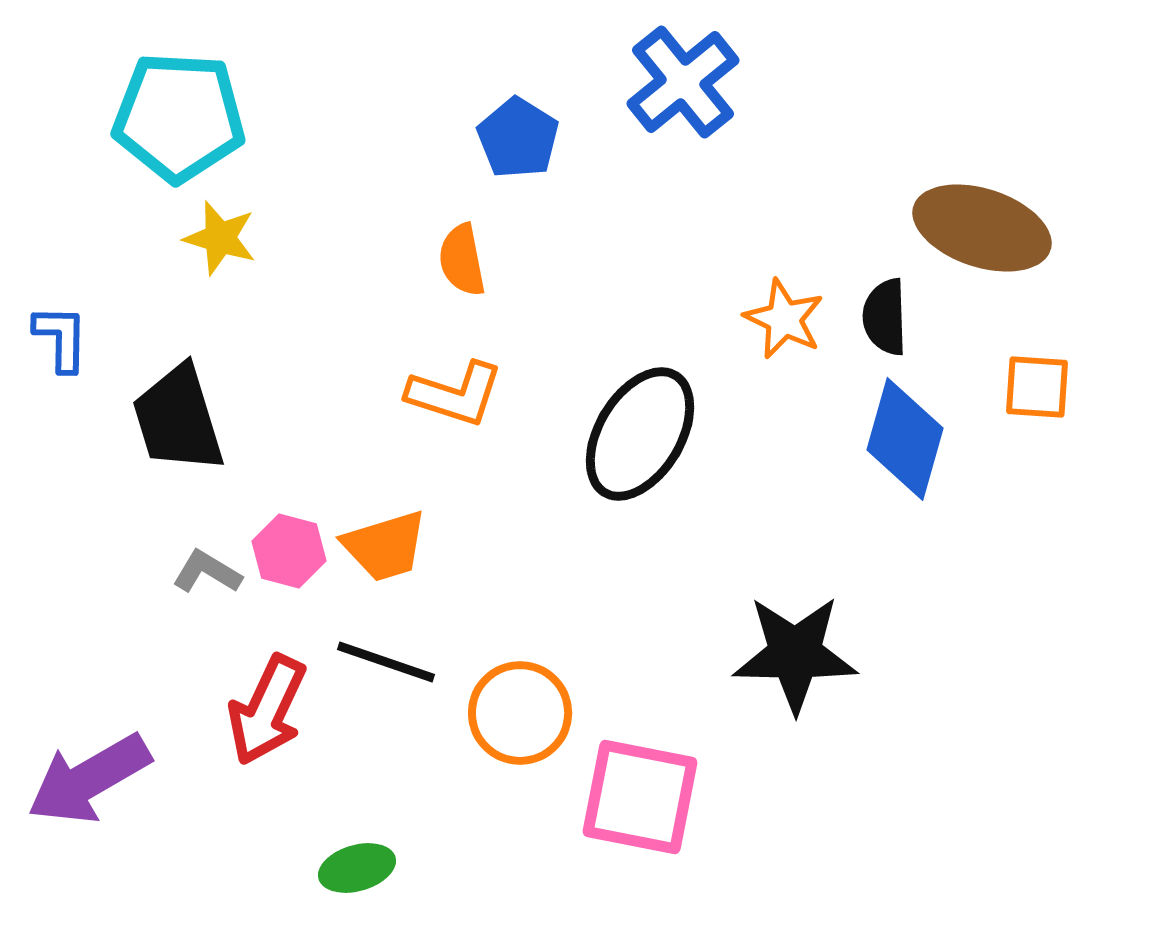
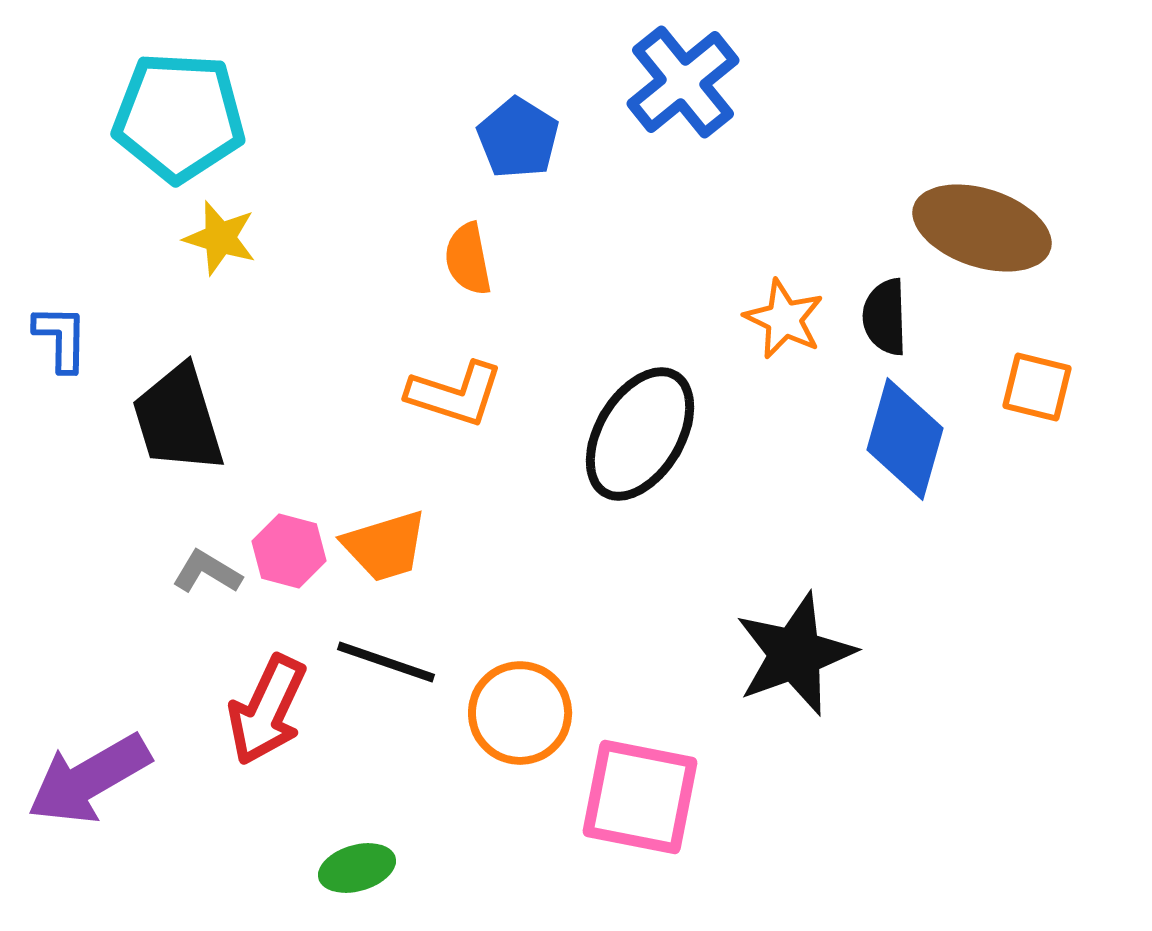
orange semicircle: moved 6 px right, 1 px up
orange square: rotated 10 degrees clockwise
black star: rotated 21 degrees counterclockwise
